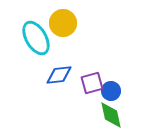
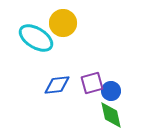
cyan ellipse: rotated 28 degrees counterclockwise
blue diamond: moved 2 px left, 10 px down
